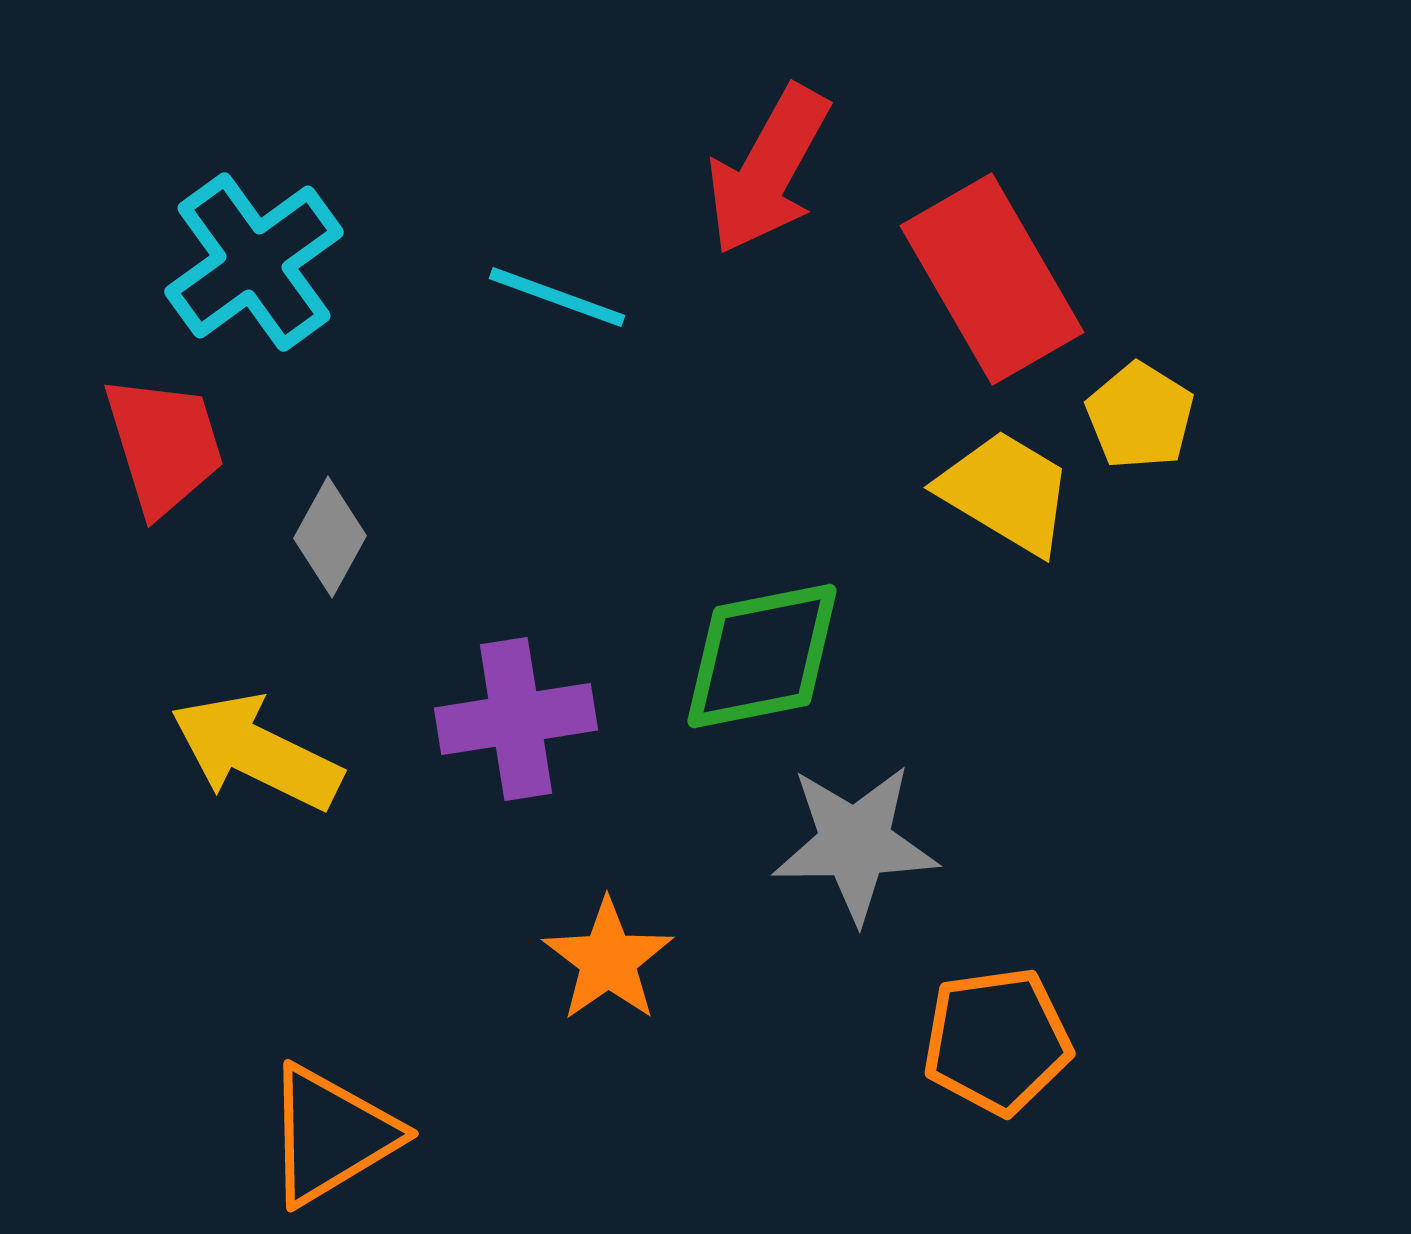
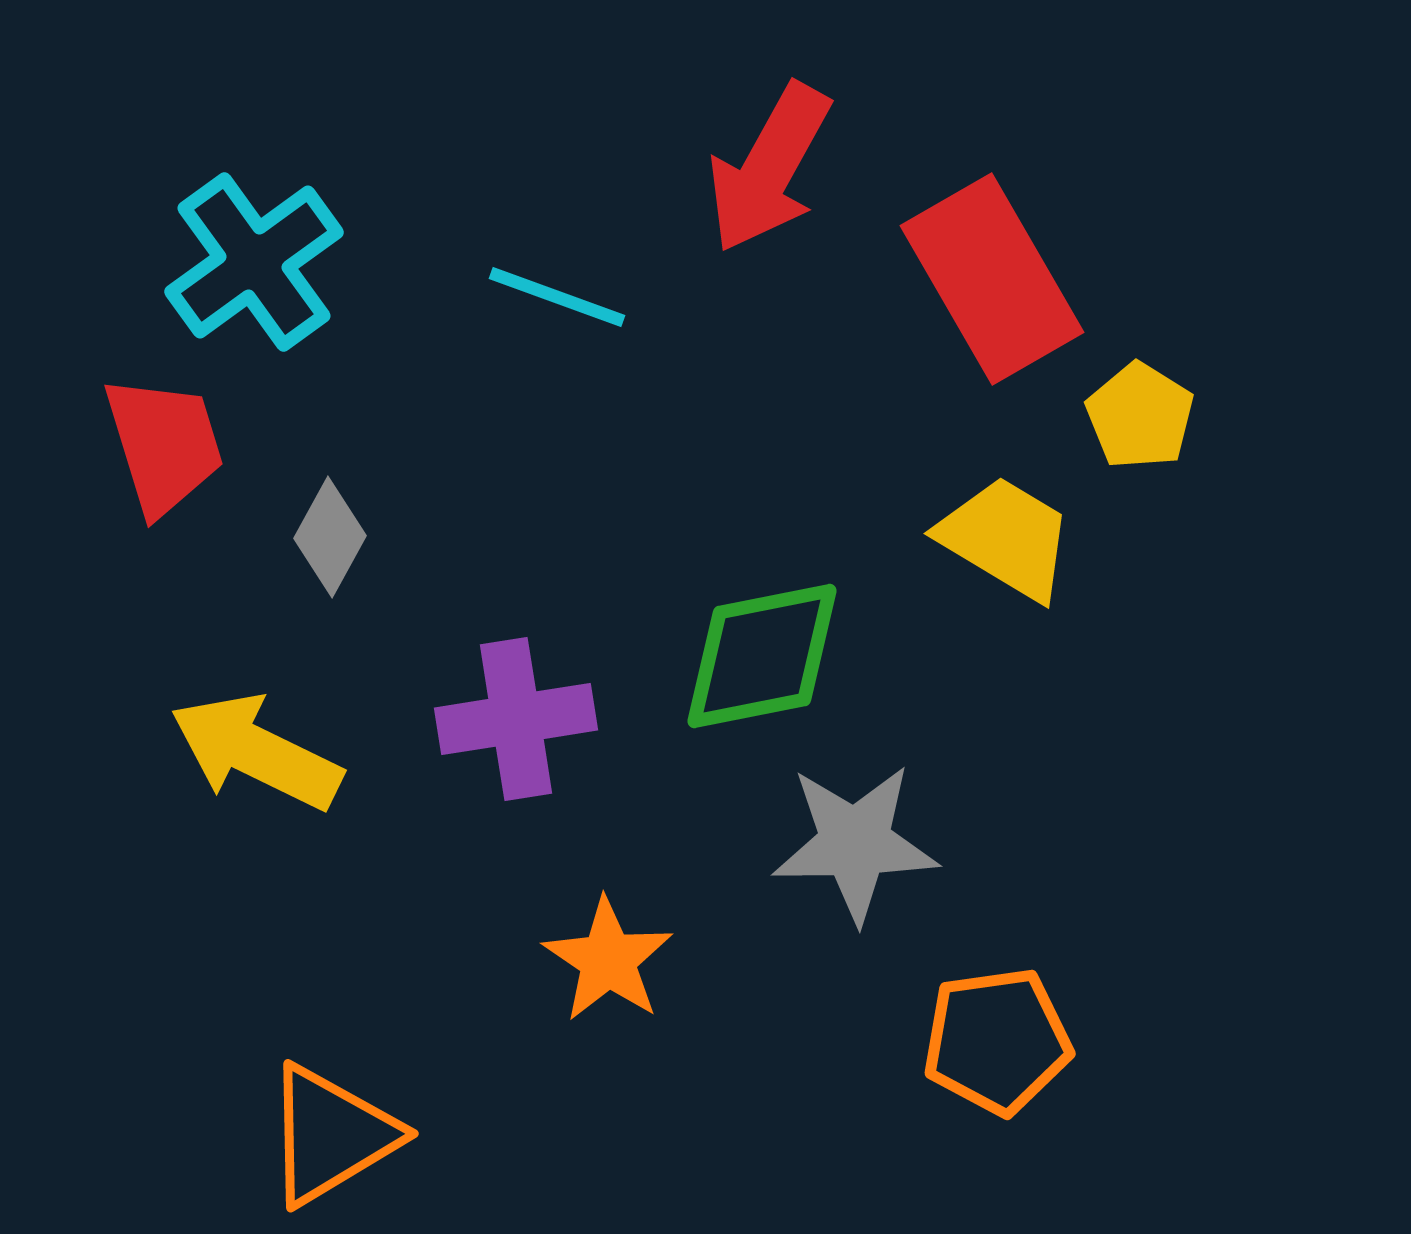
red arrow: moved 1 px right, 2 px up
yellow trapezoid: moved 46 px down
orange star: rotated 3 degrees counterclockwise
